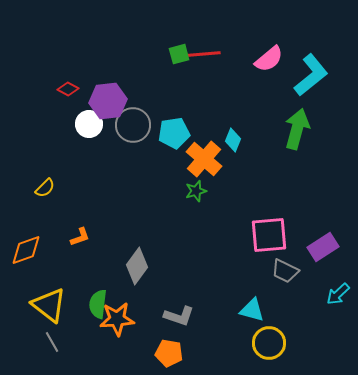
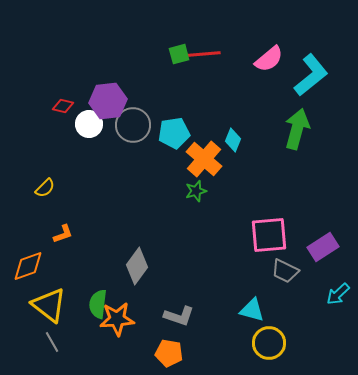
red diamond: moved 5 px left, 17 px down; rotated 15 degrees counterclockwise
orange L-shape: moved 17 px left, 3 px up
orange diamond: moved 2 px right, 16 px down
